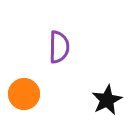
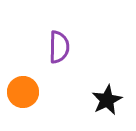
orange circle: moved 1 px left, 2 px up
